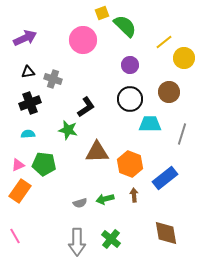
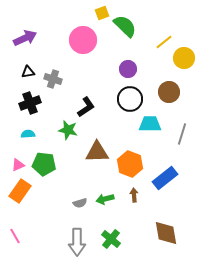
purple circle: moved 2 px left, 4 px down
